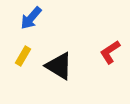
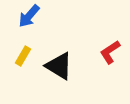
blue arrow: moved 2 px left, 2 px up
